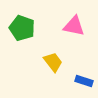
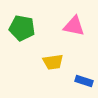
green pentagon: rotated 10 degrees counterclockwise
yellow trapezoid: rotated 120 degrees clockwise
